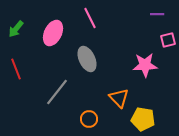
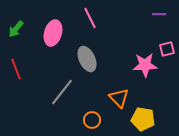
purple line: moved 2 px right
pink ellipse: rotated 10 degrees counterclockwise
pink square: moved 1 px left, 9 px down
gray line: moved 5 px right
orange circle: moved 3 px right, 1 px down
